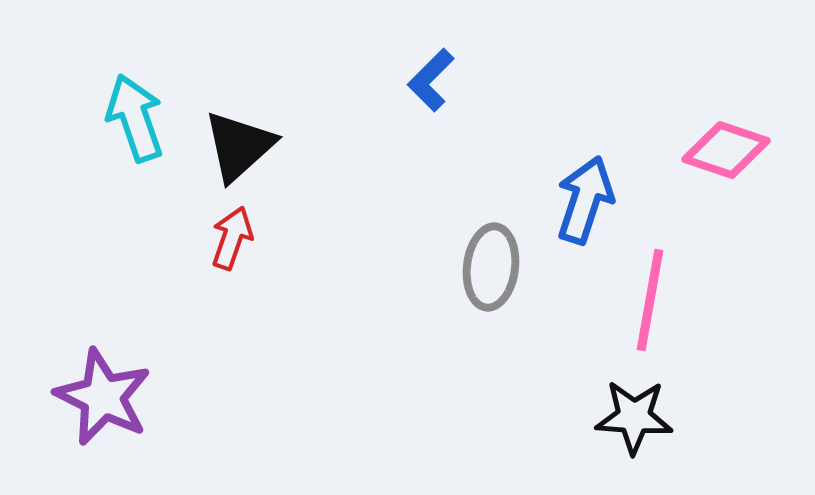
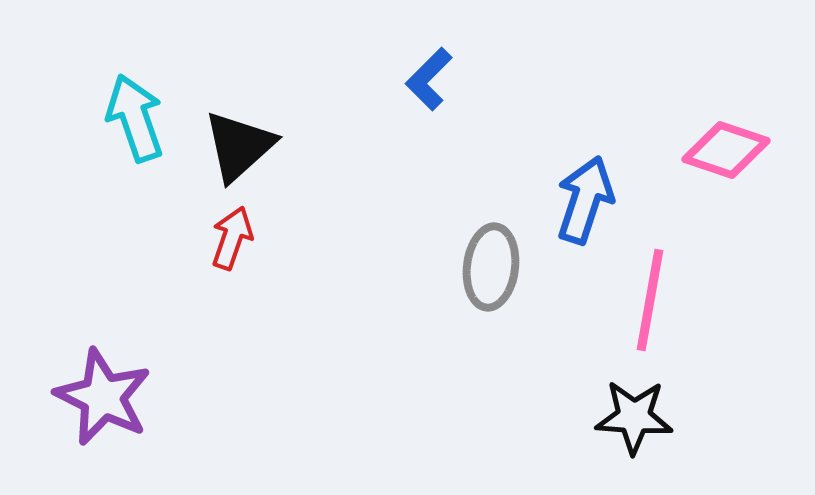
blue L-shape: moved 2 px left, 1 px up
